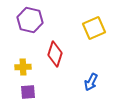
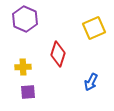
purple hexagon: moved 5 px left, 1 px up; rotated 10 degrees clockwise
red diamond: moved 3 px right
